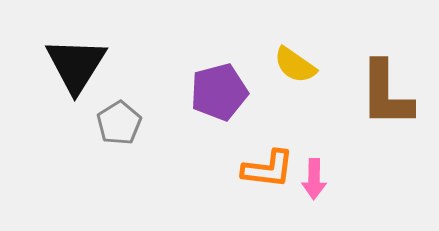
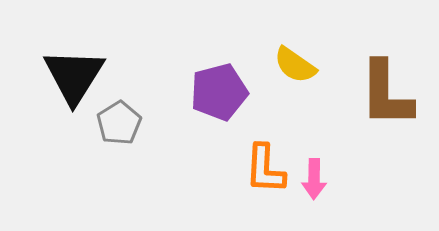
black triangle: moved 2 px left, 11 px down
orange L-shape: moved 3 px left; rotated 86 degrees clockwise
